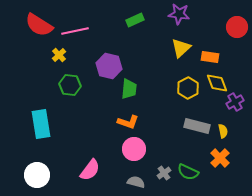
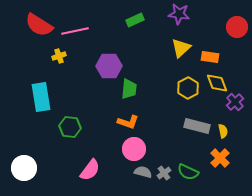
yellow cross: moved 1 px down; rotated 24 degrees clockwise
purple hexagon: rotated 15 degrees counterclockwise
green hexagon: moved 42 px down
purple cross: rotated 12 degrees counterclockwise
cyan rectangle: moved 27 px up
white circle: moved 13 px left, 7 px up
gray semicircle: moved 7 px right, 10 px up
